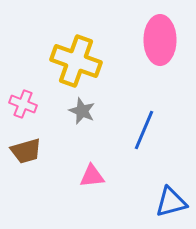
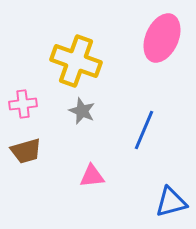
pink ellipse: moved 2 px right, 2 px up; rotated 24 degrees clockwise
pink cross: rotated 28 degrees counterclockwise
